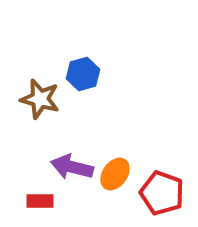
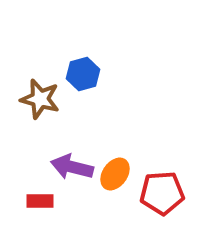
red pentagon: rotated 24 degrees counterclockwise
